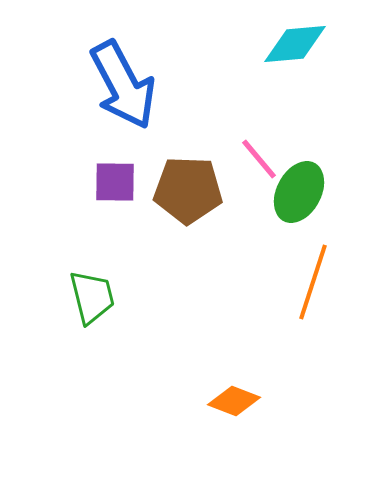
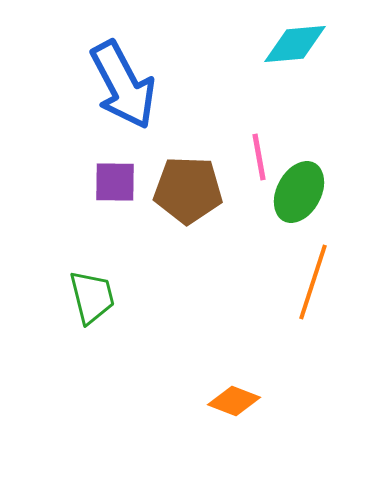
pink line: moved 2 px up; rotated 30 degrees clockwise
